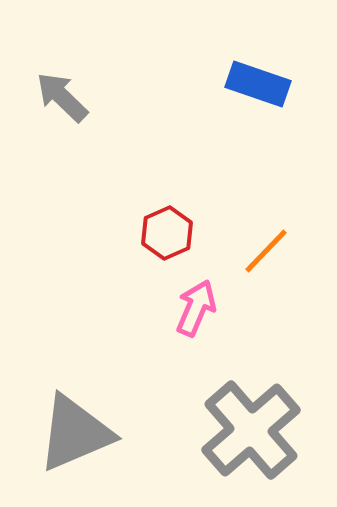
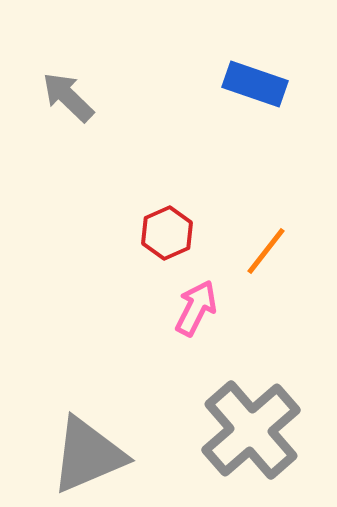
blue rectangle: moved 3 px left
gray arrow: moved 6 px right
orange line: rotated 6 degrees counterclockwise
pink arrow: rotated 4 degrees clockwise
gray triangle: moved 13 px right, 22 px down
